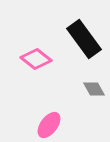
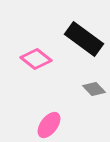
black rectangle: rotated 18 degrees counterclockwise
gray diamond: rotated 15 degrees counterclockwise
